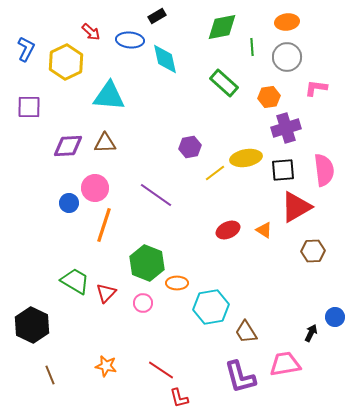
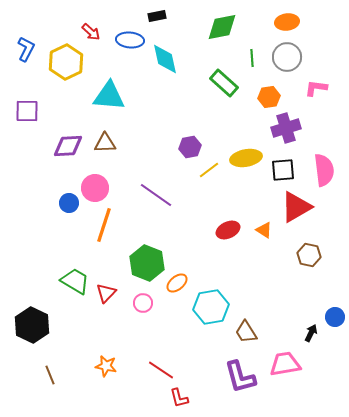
black rectangle at (157, 16): rotated 18 degrees clockwise
green line at (252, 47): moved 11 px down
purple square at (29, 107): moved 2 px left, 4 px down
yellow line at (215, 173): moved 6 px left, 3 px up
brown hexagon at (313, 251): moved 4 px left, 4 px down; rotated 15 degrees clockwise
orange ellipse at (177, 283): rotated 40 degrees counterclockwise
